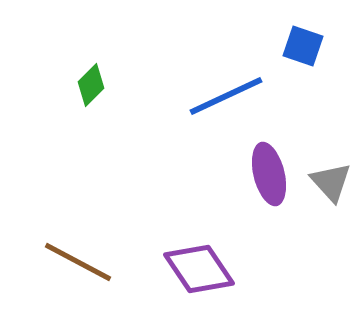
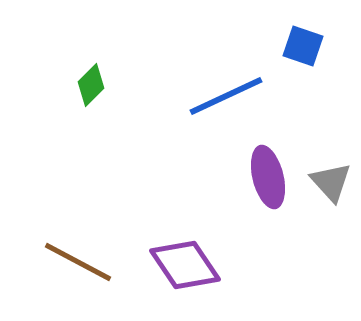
purple ellipse: moved 1 px left, 3 px down
purple diamond: moved 14 px left, 4 px up
